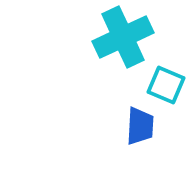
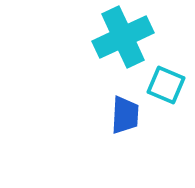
blue trapezoid: moved 15 px left, 11 px up
